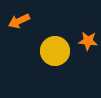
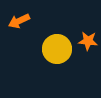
yellow circle: moved 2 px right, 2 px up
